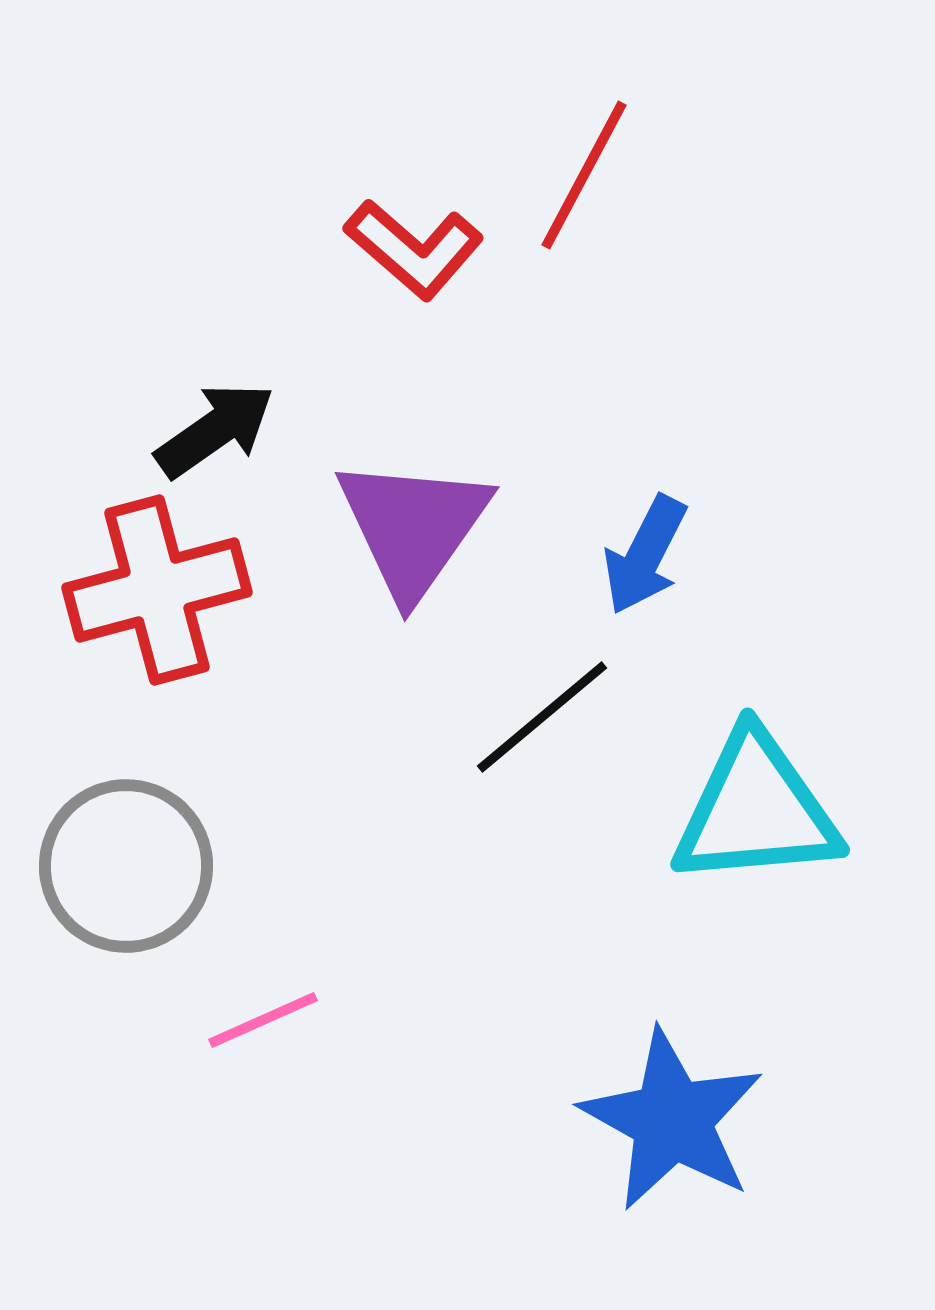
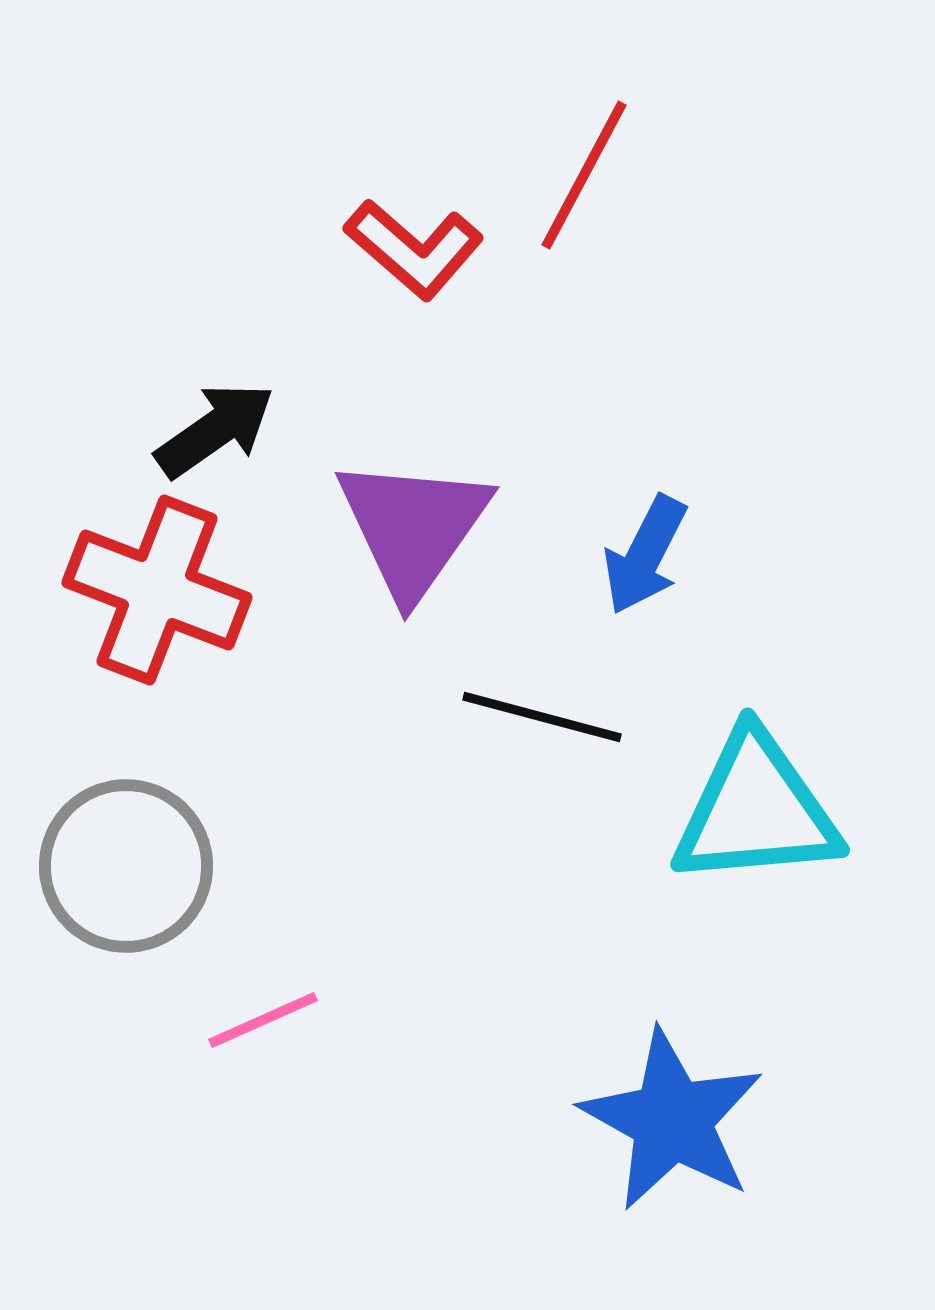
red cross: rotated 36 degrees clockwise
black line: rotated 55 degrees clockwise
